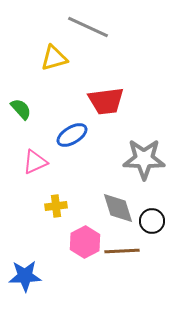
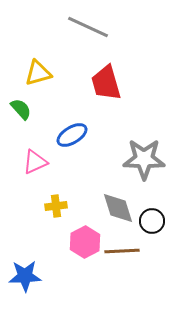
yellow triangle: moved 16 px left, 15 px down
red trapezoid: moved 18 px up; rotated 81 degrees clockwise
